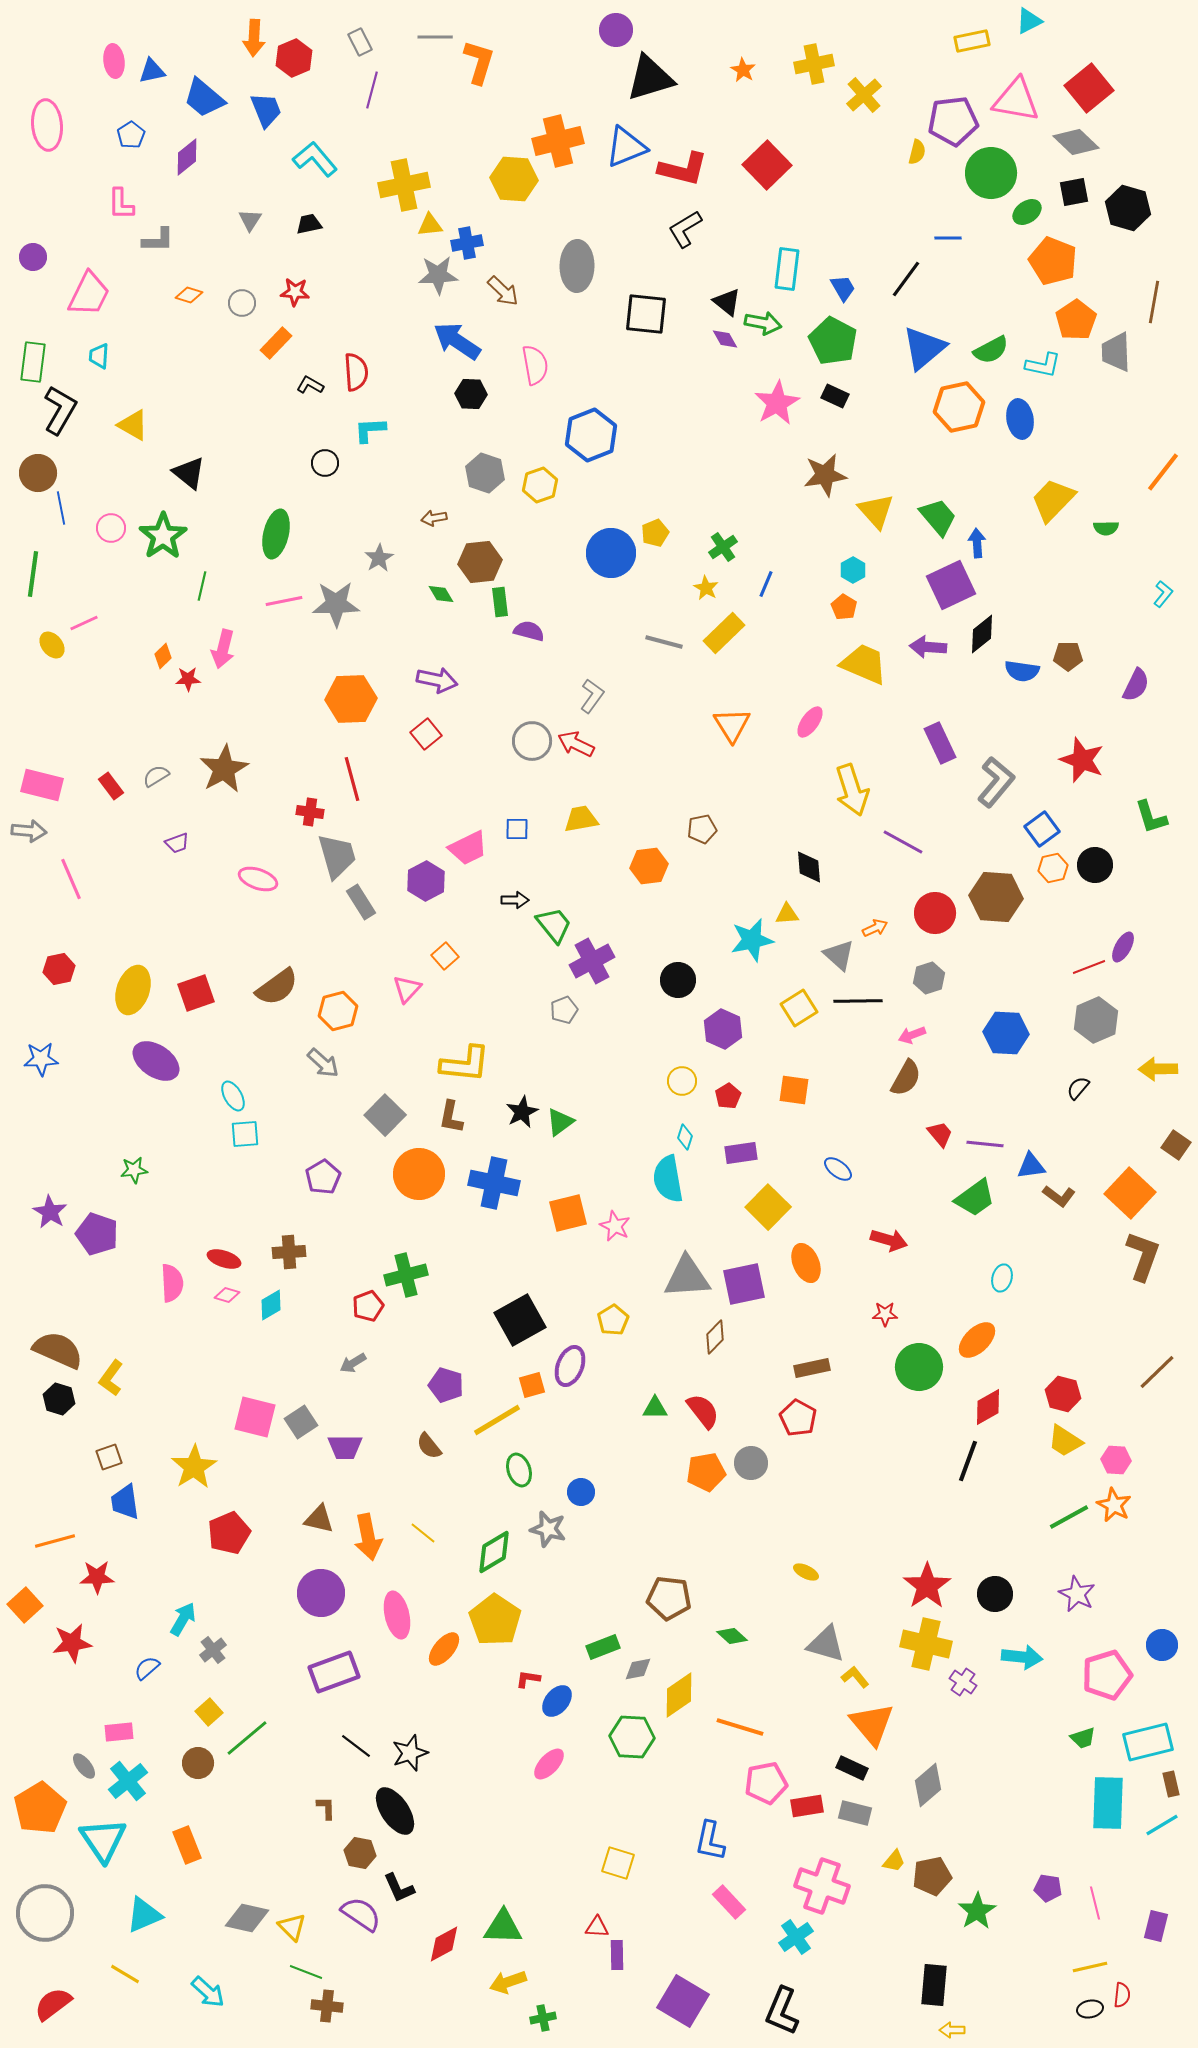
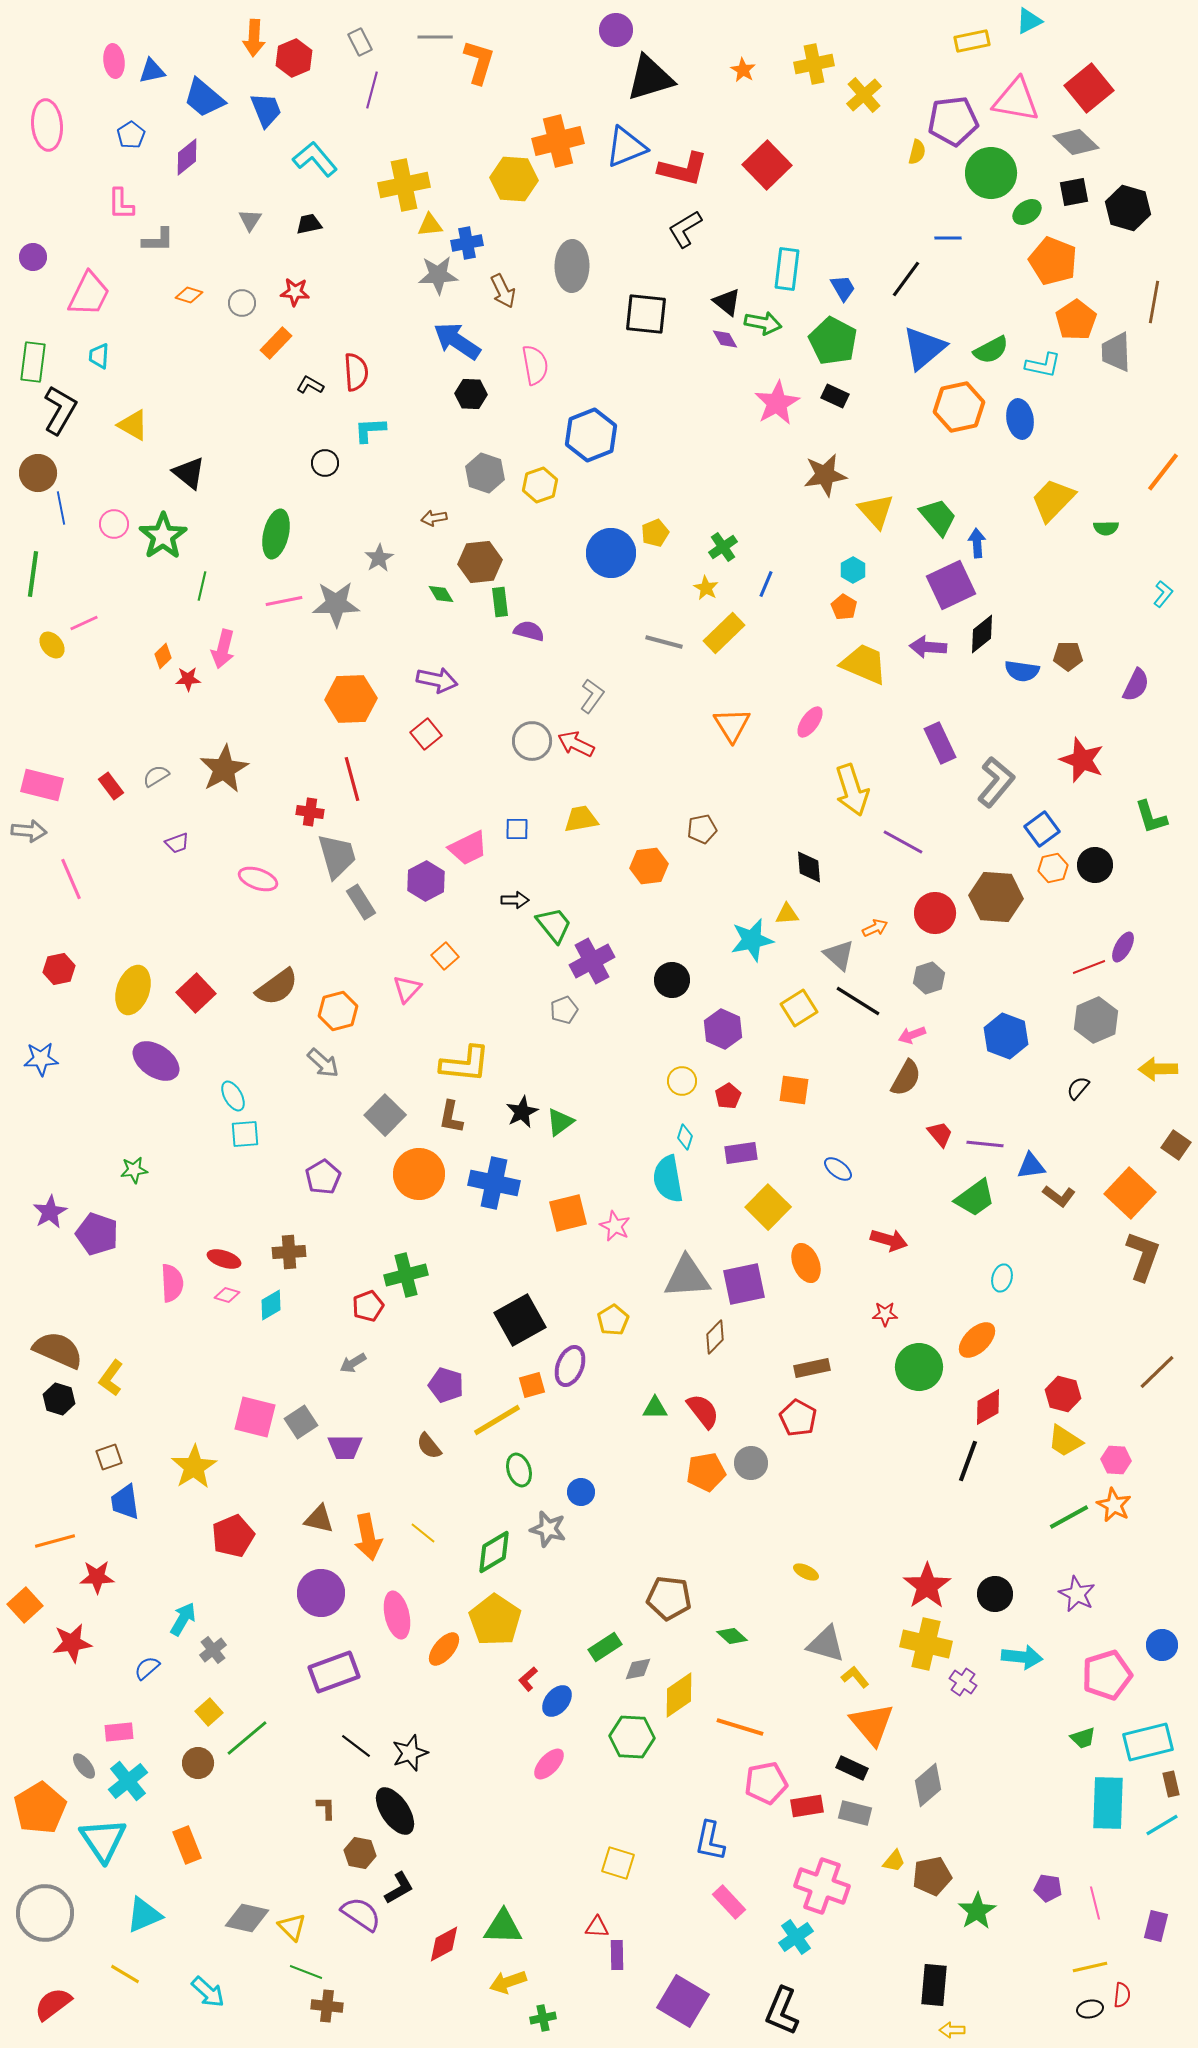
gray ellipse at (577, 266): moved 5 px left
brown arrow at (503, 291): rotated 20 degrees clockwise
pink circle at (111, 528): moved 3 px right, 4 px up
black circle at (678, 980): moved 6 px left
red square at (196, 993): rotated 24 degrees counterclockwise
black line at (858, 1001): rotated 33 degrees clockwise
blue hexagon at (1006, 1033): moved 3 px down; rotated 18 degrees clockwise
purple star at (50, 1212): rotated 12 degrees clockwise
red pentagon at (229, 1533): moved 4 px right, 3 px down
green rectangle at (603, 1647): moved 2 px right; rotated 12 degrees counterclockwise
red L-shape at (528, 1679): rotated 50 degrees counterclockwise
black L-shape at (399, 1888): rotated 96 degrees counterclockwise
